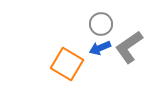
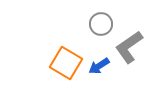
blue arrow: moved 1 px left, 18 px down; rotated 10 degrees counterclockwise
orange square: moved 1 px left, 1 px up
